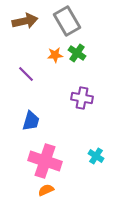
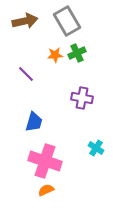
green cross: rotated 30 degrees clockwise
blue trapezoid: moved 3 px right, 1 px down
cyan cross: moved 8 px up
